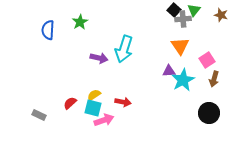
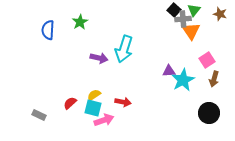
brown star: moved 1 px left, 1 px up
orange triangle: moved 11 px right, 15 px up
